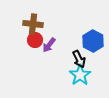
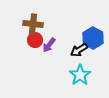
blue hexagon: moved 3 px up
black arrow: moved 9 px up; rotated 84 degrees clockwise
